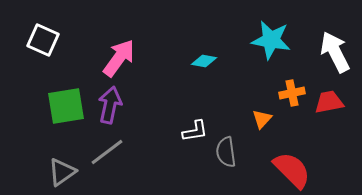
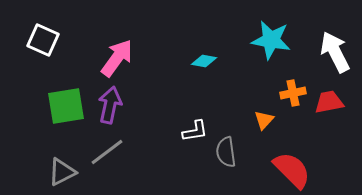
pink arrow: moved 2 px left
orange cross: moved 1 px right
orange triangle: moved 2 px right, 1 px down
gray triangle: rotated 8 degrees clockwise
